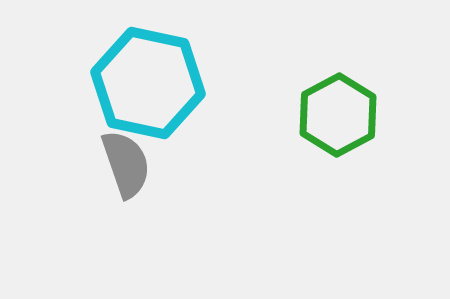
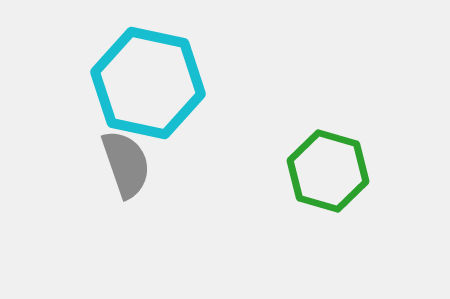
green hexagon: moved 10 px left, 56 px down; rotated 16 degrees counterclockwise
